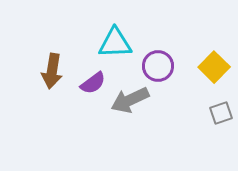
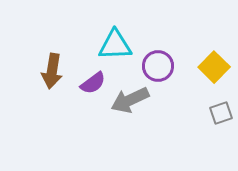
cyan triangle: moved 2 px down
